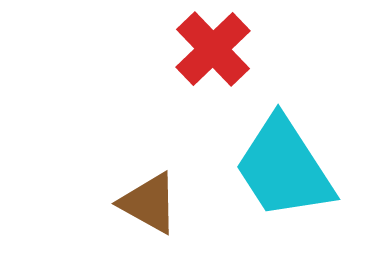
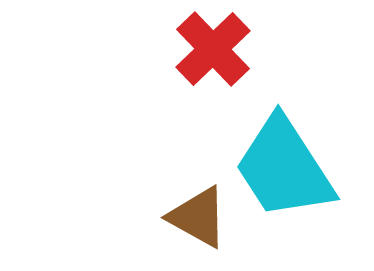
brown triangle: moved 49 px right, 14 px down
